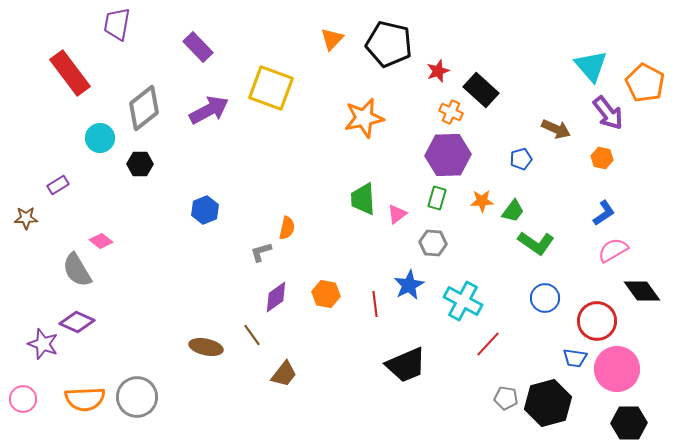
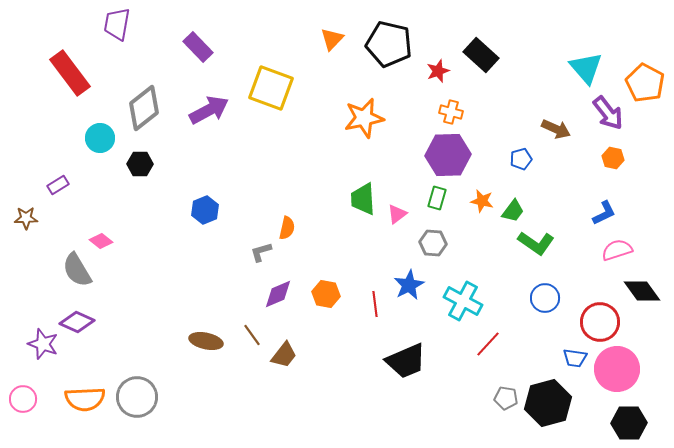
cyan triangle at (591, 66): moved 5 px left, 2 px down
black rectangle at (481, 90): moved 35 px up
orange cross at (451, 112): rotated 10 degrees counterclockwise
orange hexagon at (602, 158): moved 11 px right
orange star at (482, 201): rotated 15 degrees clockwise
blue L-shape at (604, 213): rotated 8 degrees clockwise
pink semicircle at (613, 250): moved 4 px right; rotated 12 degrees clockwise
purple diamond at (276, 297): moved 2 px right, 3 px up; rotated 12 degrees clockwise
red circle at (597, 321): moved 3 px right, 1 px down
brown ellipse at (206, 347): moved 6 px up
black trapezoid at (406, 365): moved 4 px up
brown trapezoid at (284, 374): moved 19 px up
